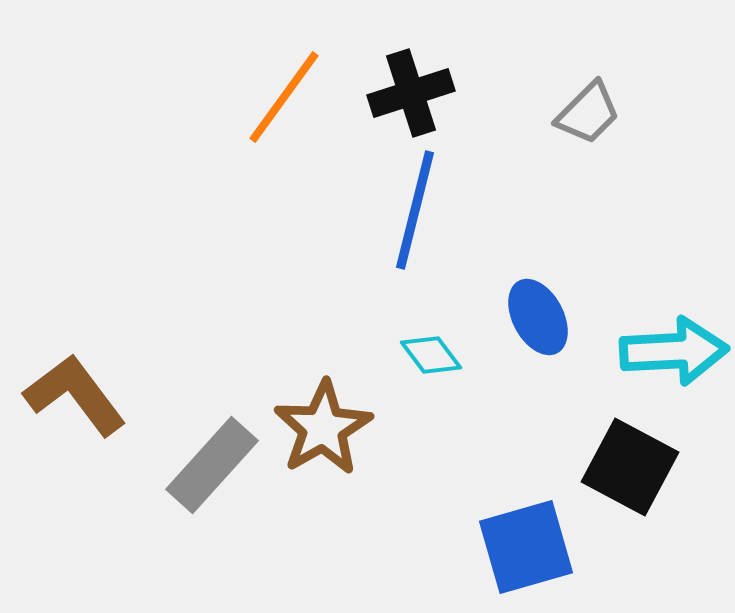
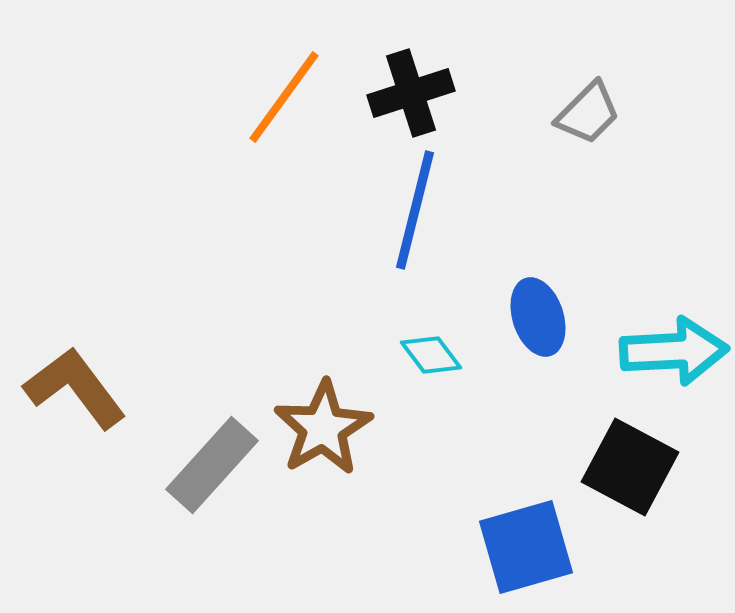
blue ellipse: rotated 10 degrees clockwise
brown L-shape: moved 7 px up
